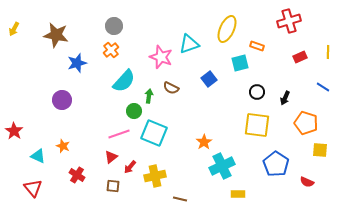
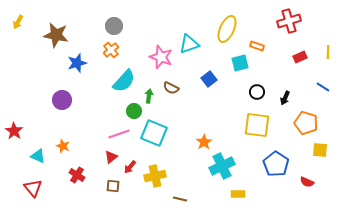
yellow arrow at (14, 29): moved 4 px right, 7 px up
